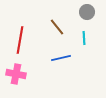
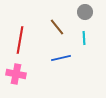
gray circle: moved 2 px left
